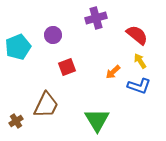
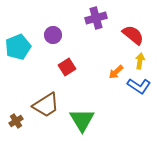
red semicircle: moved 4 px left
yellow arrow: rotated 42 degrees clockwise
red square: rotated 12 degrees counterclockwise
orange arrow: moved 3 px right
blue L-shape: rotated 15 degrees clockwise
brown trapezoid: rotated 32 degrees clockwise
green triangle: moved 15 px left
